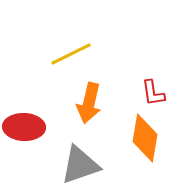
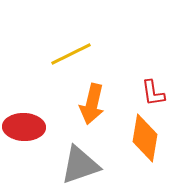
orange arrow: moved 3 px right, 1 px down
